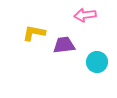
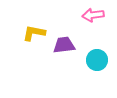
pink arrow: moved 8 px right
cyan circle: moved 2 px up
